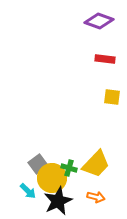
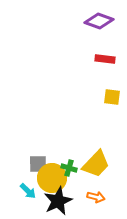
gray square: rotated 36 degrees clockwise
